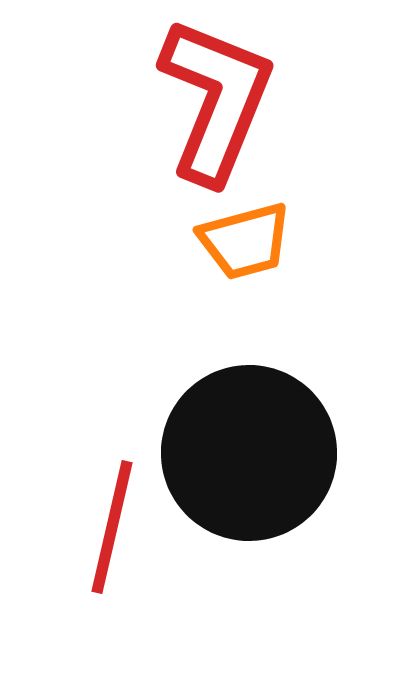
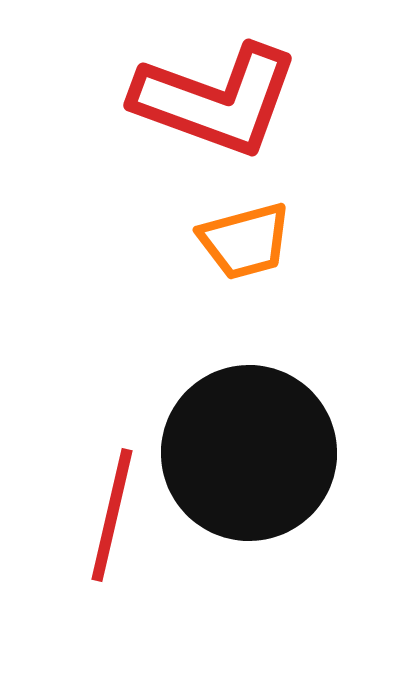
red L-shape: rotated 88 degrees clockwise
red line: moved 12 px up
